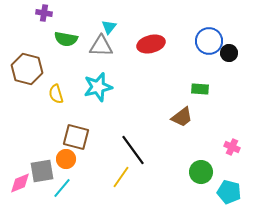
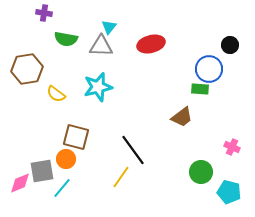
blue circle: moved 28 px down
black circle: moved 1 px right, 8 px up
brown hexagon: rotated 24 degrees counterclockwise
yellow semicircle: rotated 36 degrees counterclockwise
